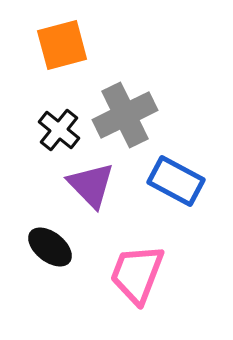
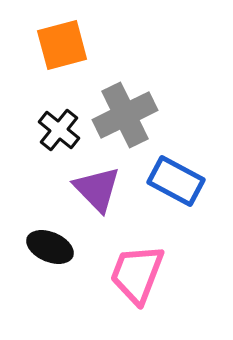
purple triangle: moved 6 px right, 4 px down
black ellipse: rotated 15 degrees counterclockwise
